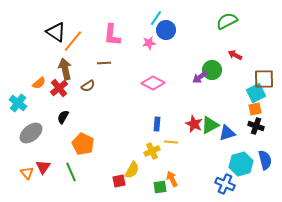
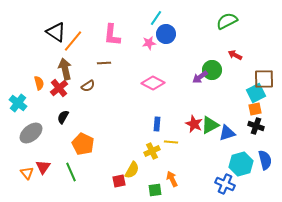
blue circle: moved 4 px down
orange semicircle: rotated 64 degrees counterclockwise
green square: moved 5 px left, 3 px down
